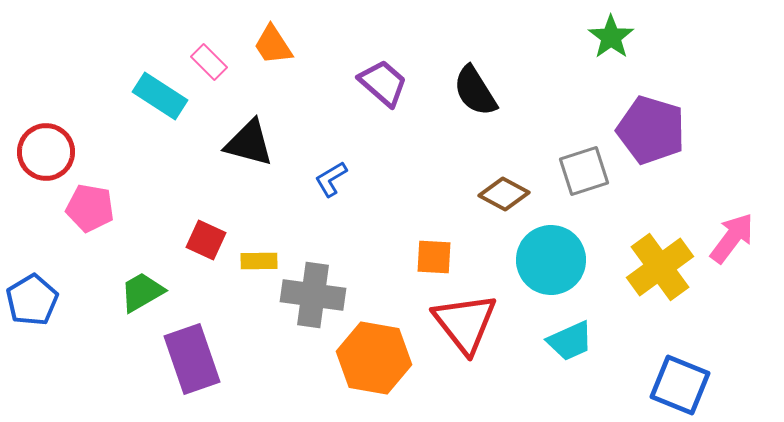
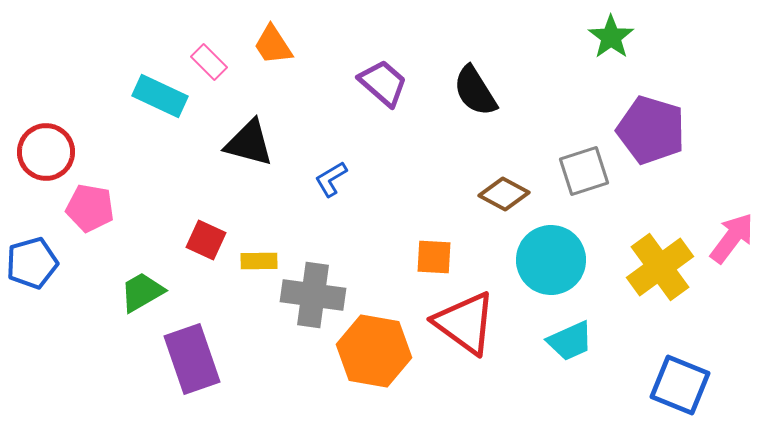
cyan rectangle: rotated 8 degrees counterclockwise
blue pentagon: moved 37 px up; rotated 15 degrees clockwise
red triangle: rotated 16 degrees counterclockwise
orange hexagon: moved 7 px up
